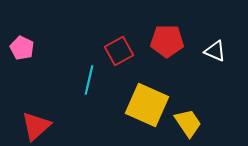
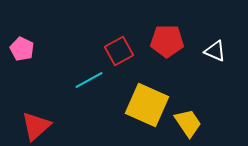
pink pentagon: moved 1 px down
cyan line: rotated 48 degrees clockwise
